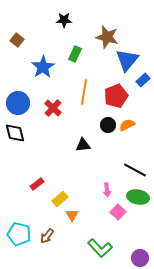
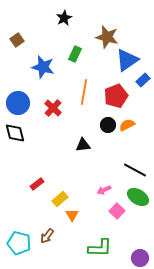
black star: moved 2 px up; rotated 28 degrees counterclockwise
brown square: rotated 16 degrees clockwise
blue triangle: rotated 15 degrees clockwise
blue star: rotated 25 degrees counterclockwise
pink arrow: moved 3 px left; rotated 72 degrees clockwise
green ellipse: rotated 20 degrees clockwise
pink square: moved 1 px left, 1 px up
cyan pentagon: moved 9 px down
green L-shape: rotated 45 degrees counterclockwise
